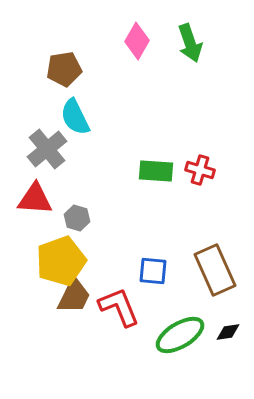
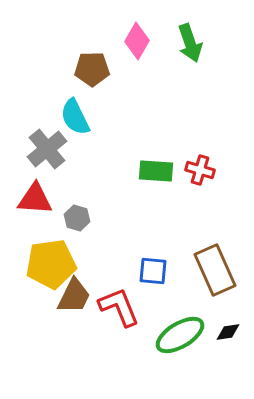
brown pentagon: moved 28 px right; rotated 8 degrees clockwise
yellow pentagon: moved 10 px left, 3 px down; rotated 12 degrees clockwise
